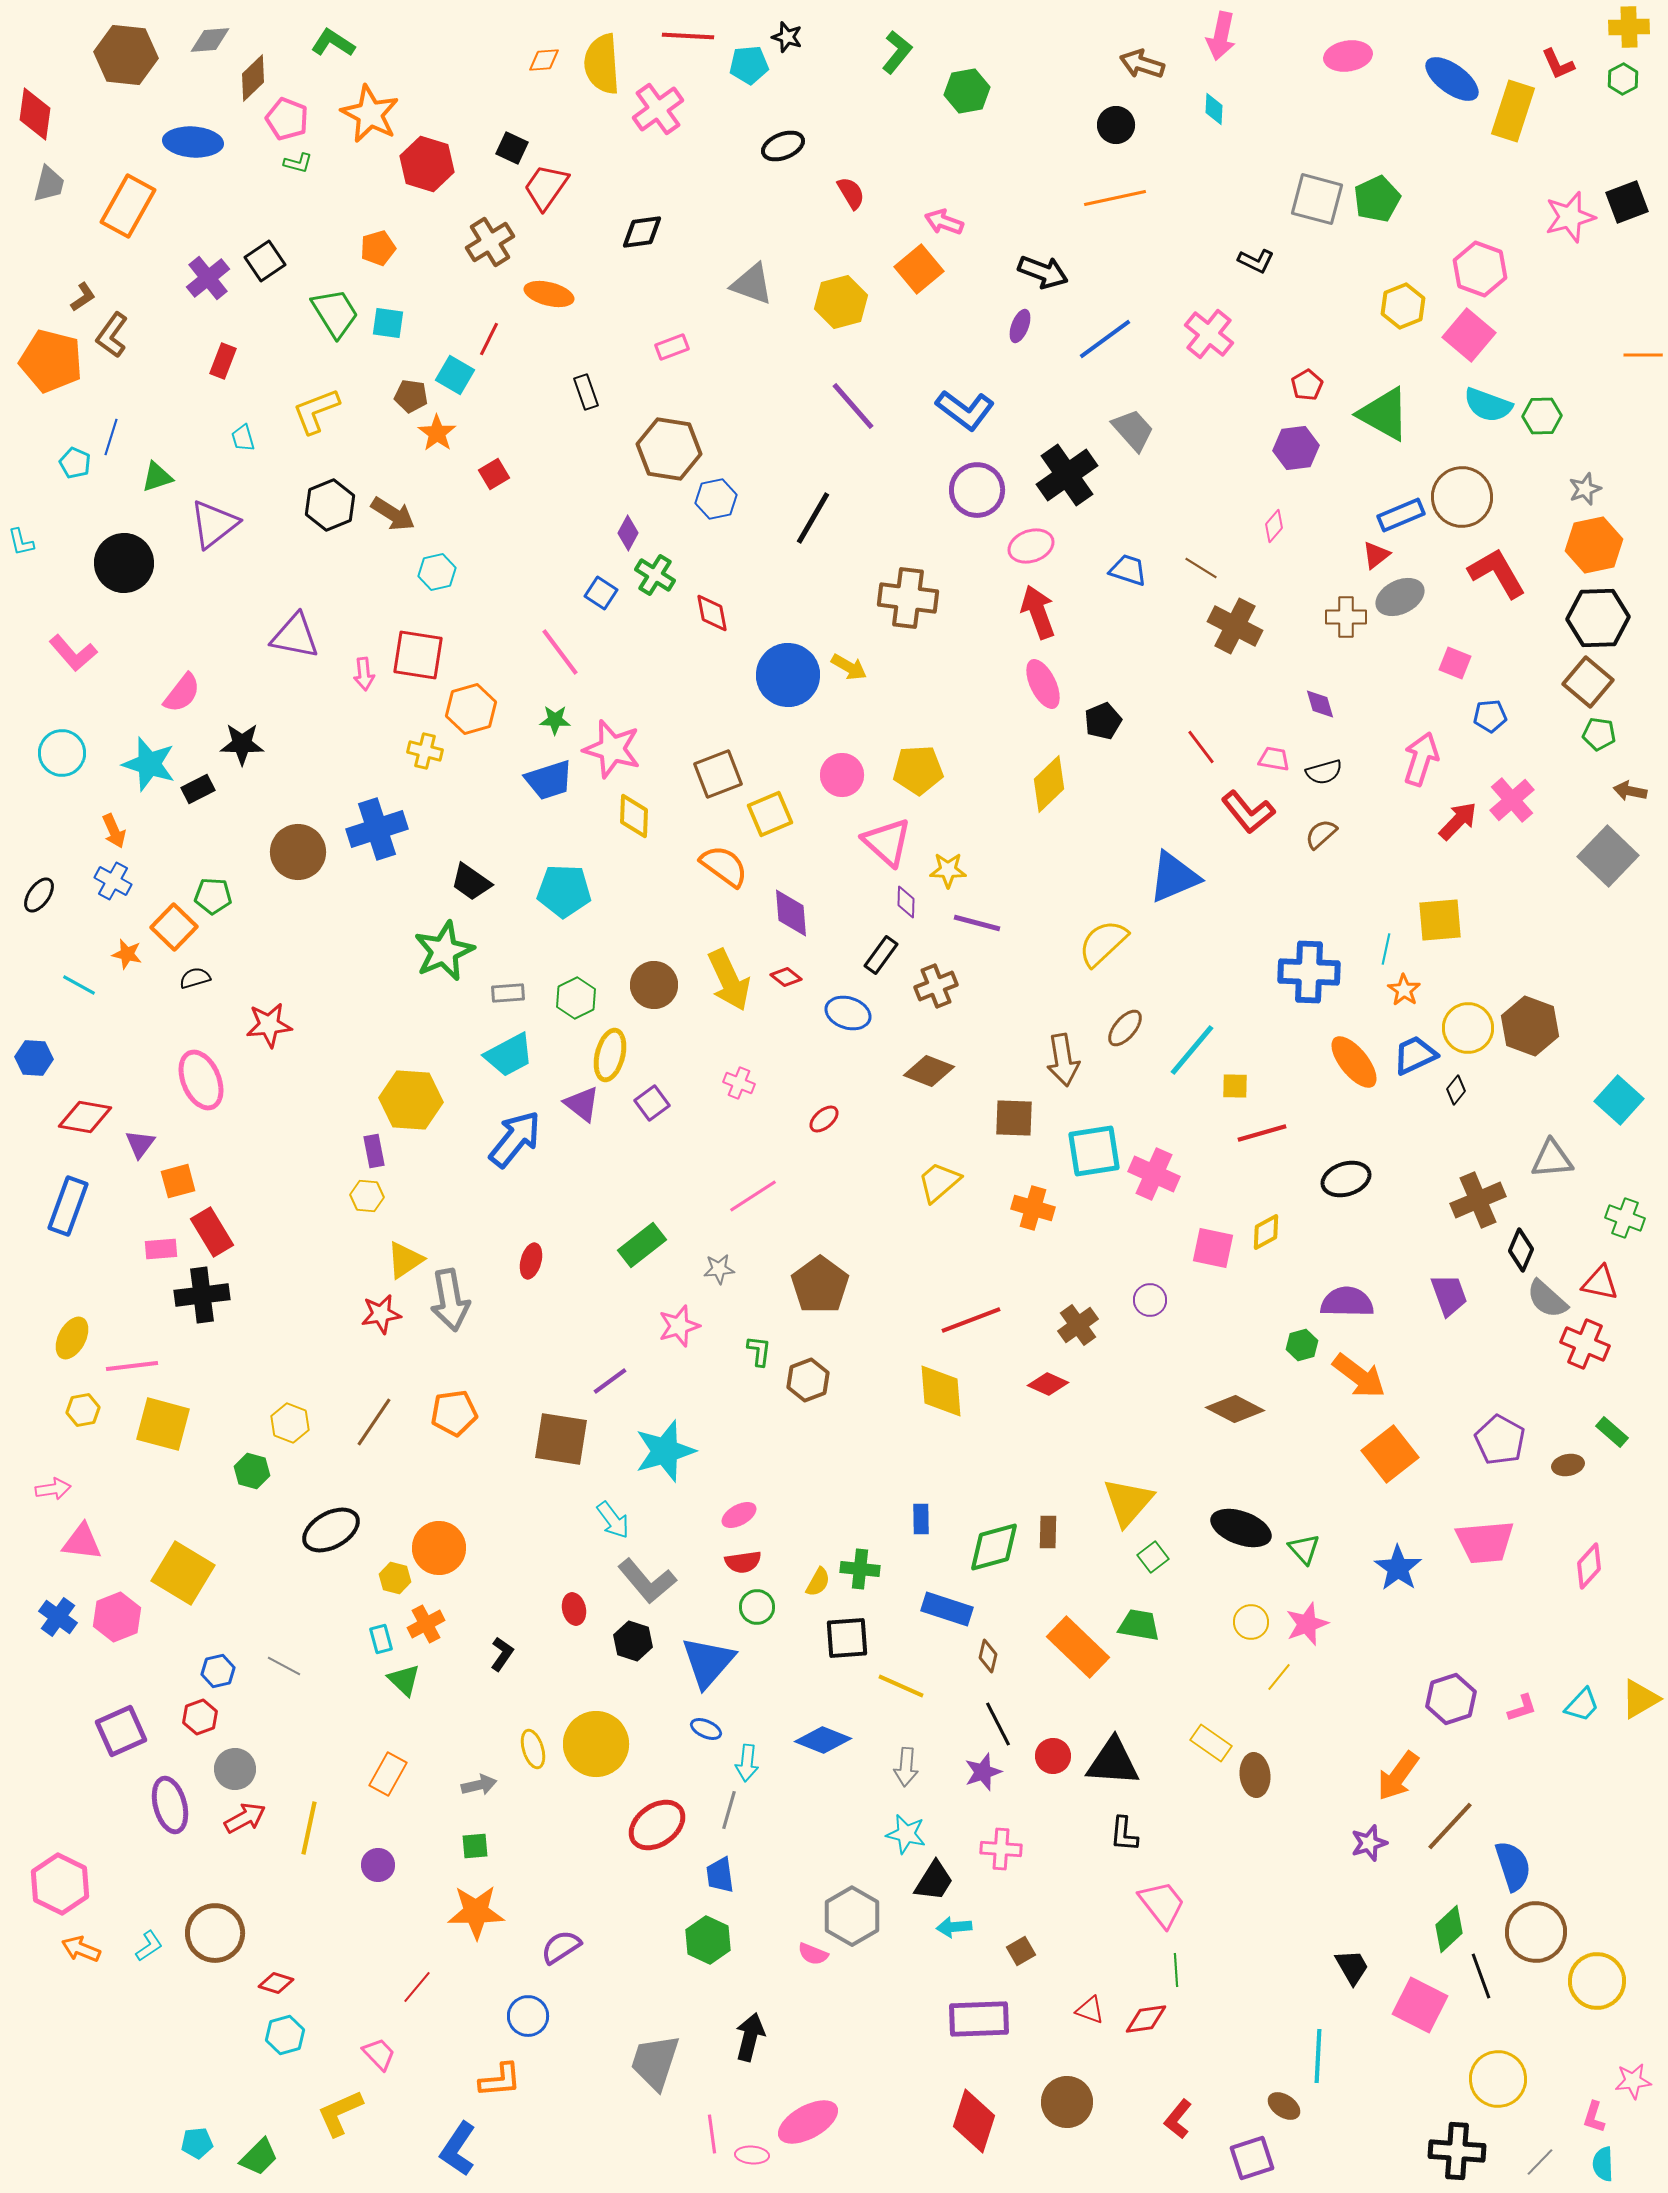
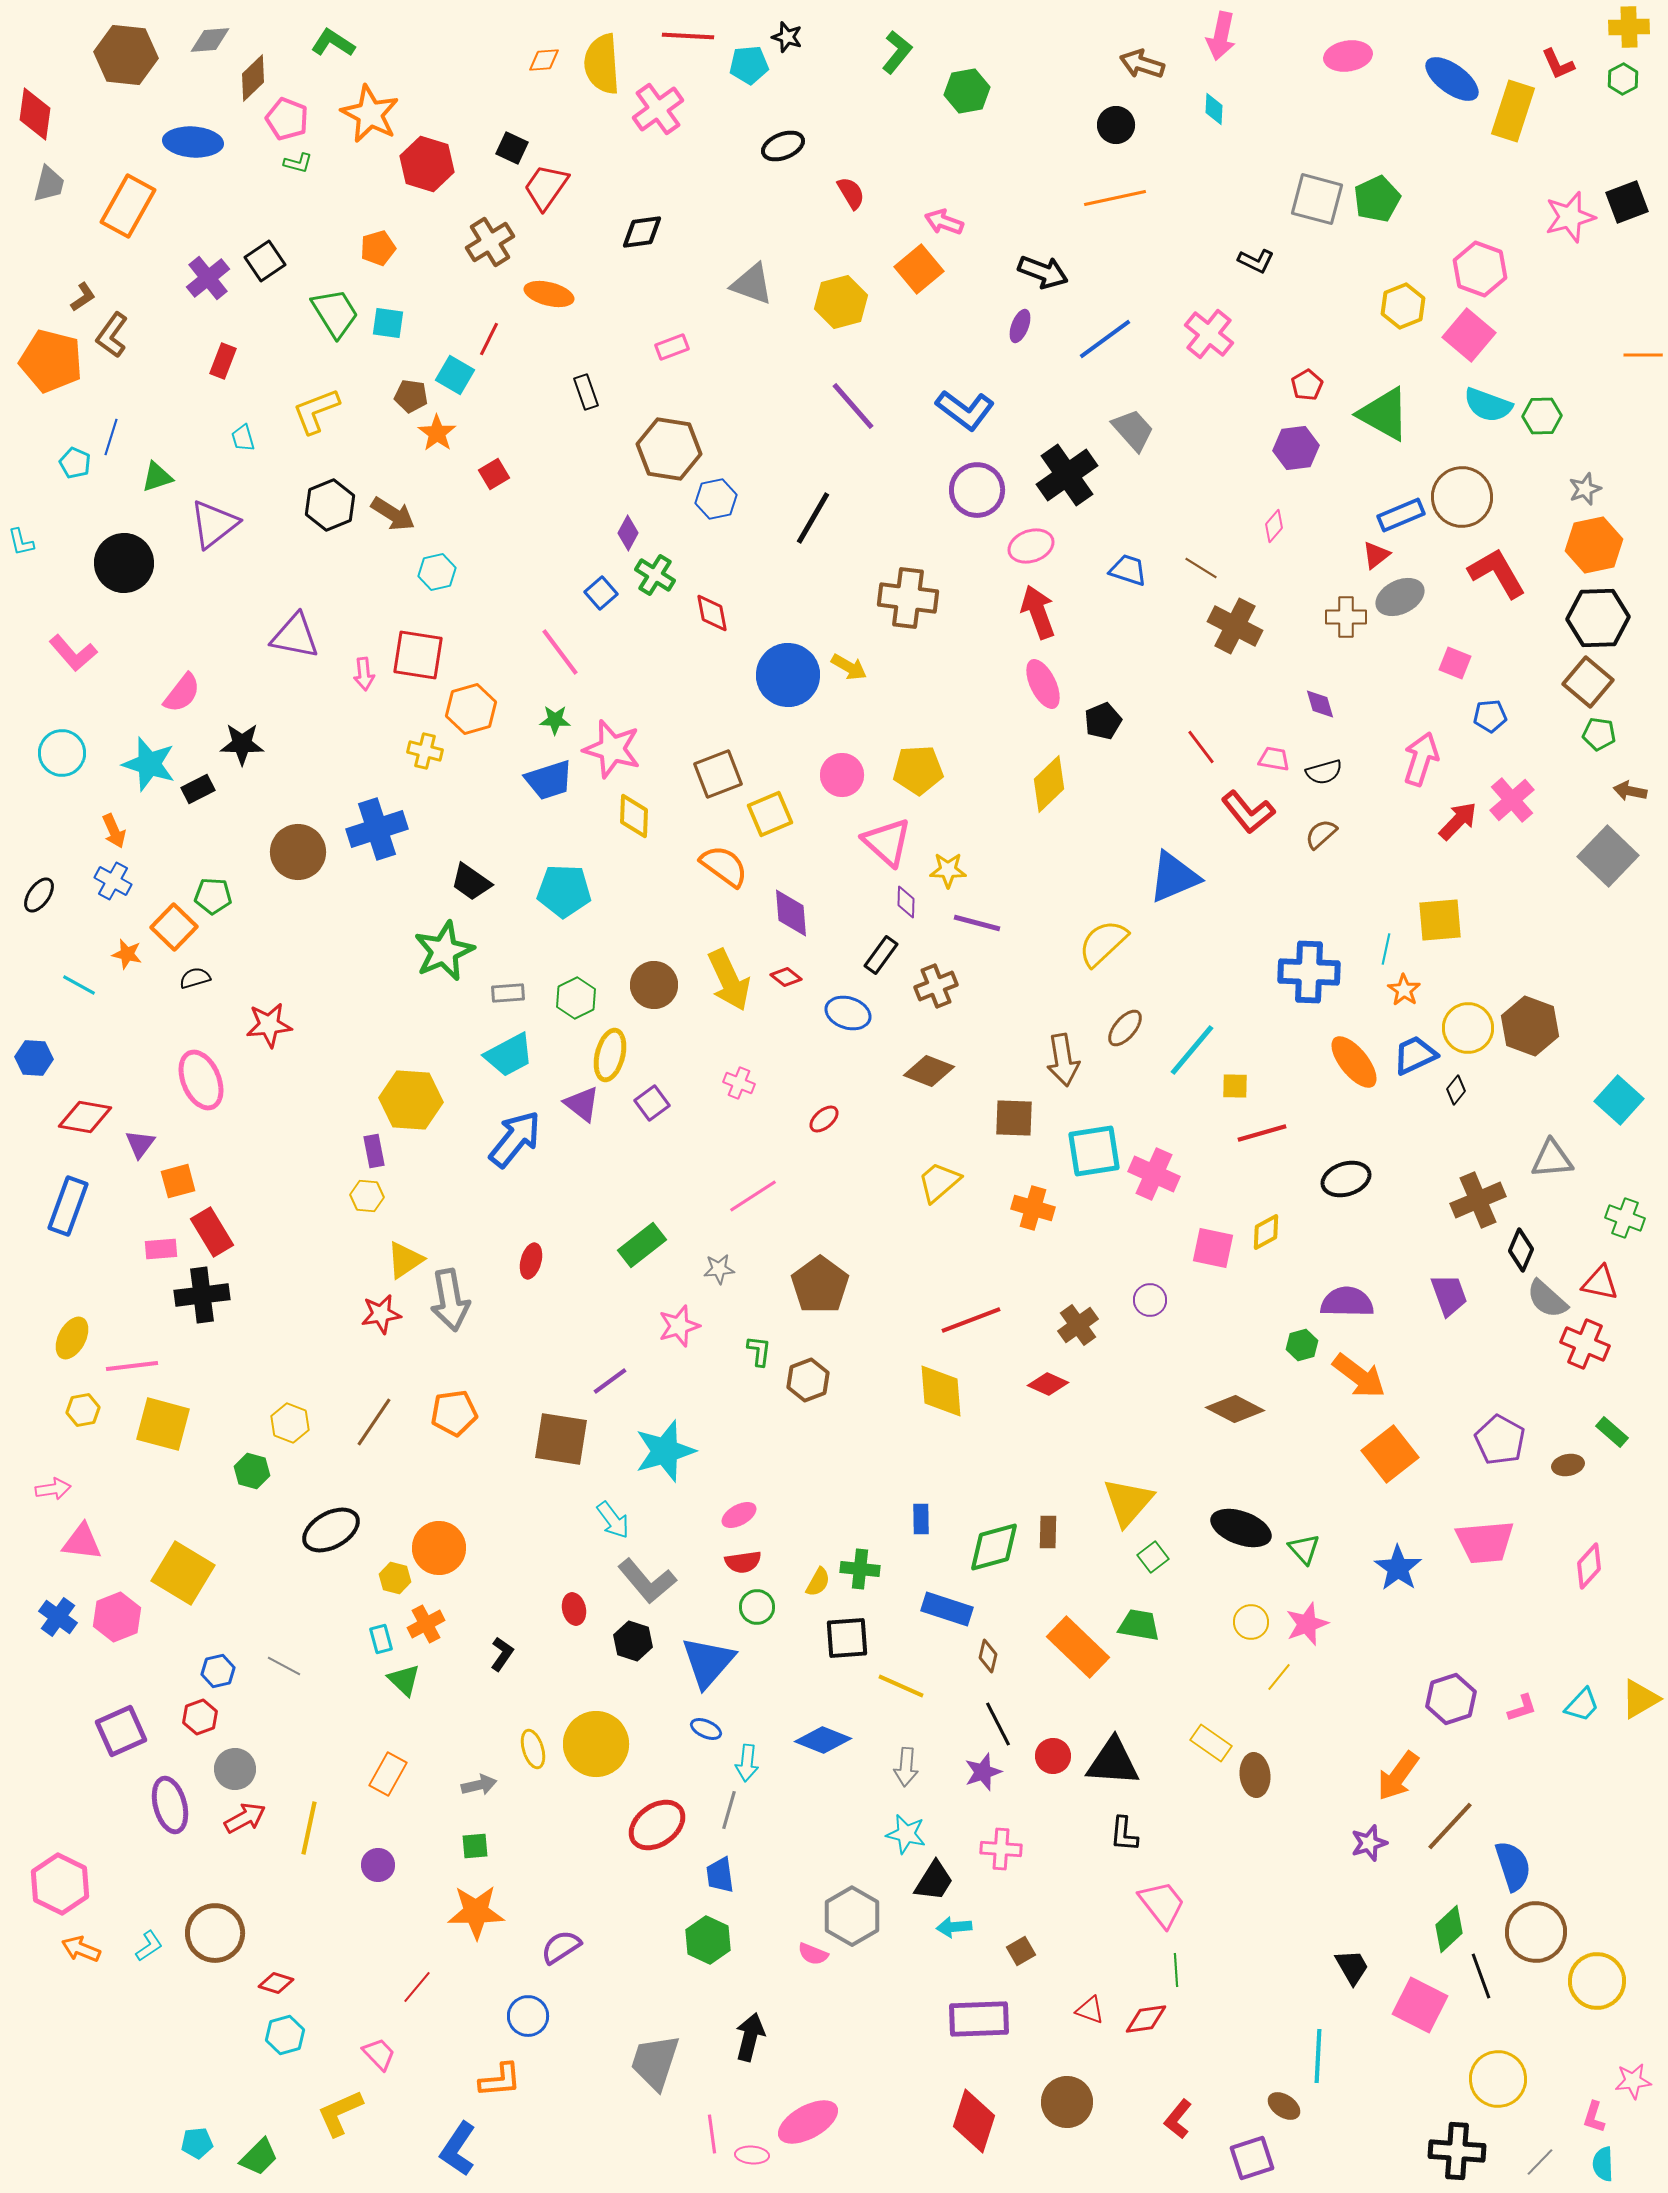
blue square at (601, 593): rotated 16 degrees clockwise
